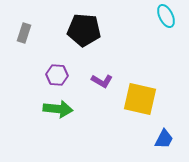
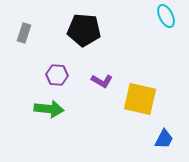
green arrow: moved 9 px left
